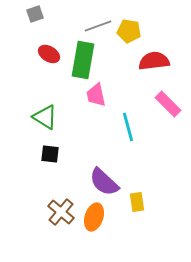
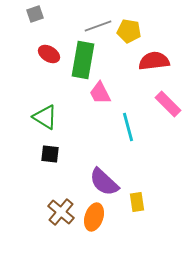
pink trapezoid: moved 4 px right, 2 px up; rotated 15 degrees counterclockwise
